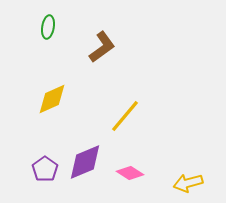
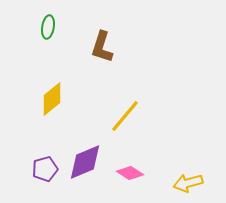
brown L-shape: rotated 144 degrees clockwise
yellow diamond: rotated 16 degrees counterclockwise
purple pentagon: rotated 20 degrees clockwise
